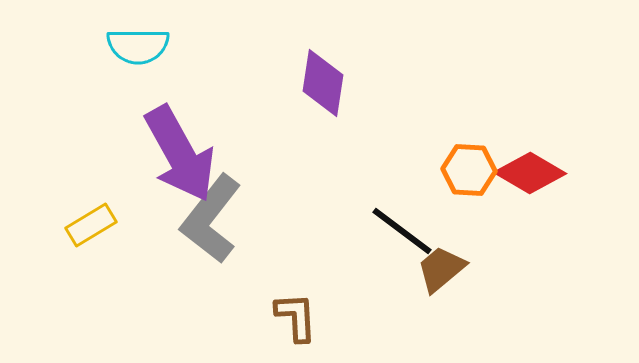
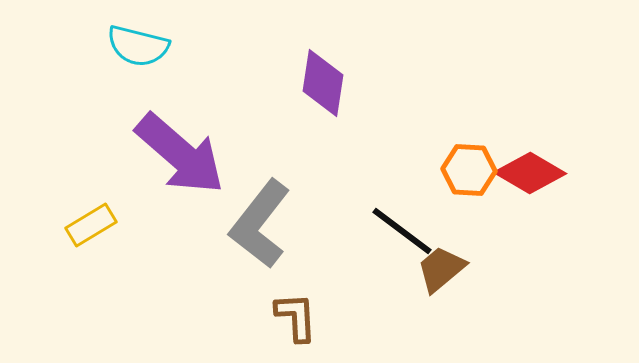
cyan semicircle: rotated 14 degrees clockwise
purple arrow: rotated 20 degrees counterclockwise
gray L-shape: moved 49 px right, 5 px down
